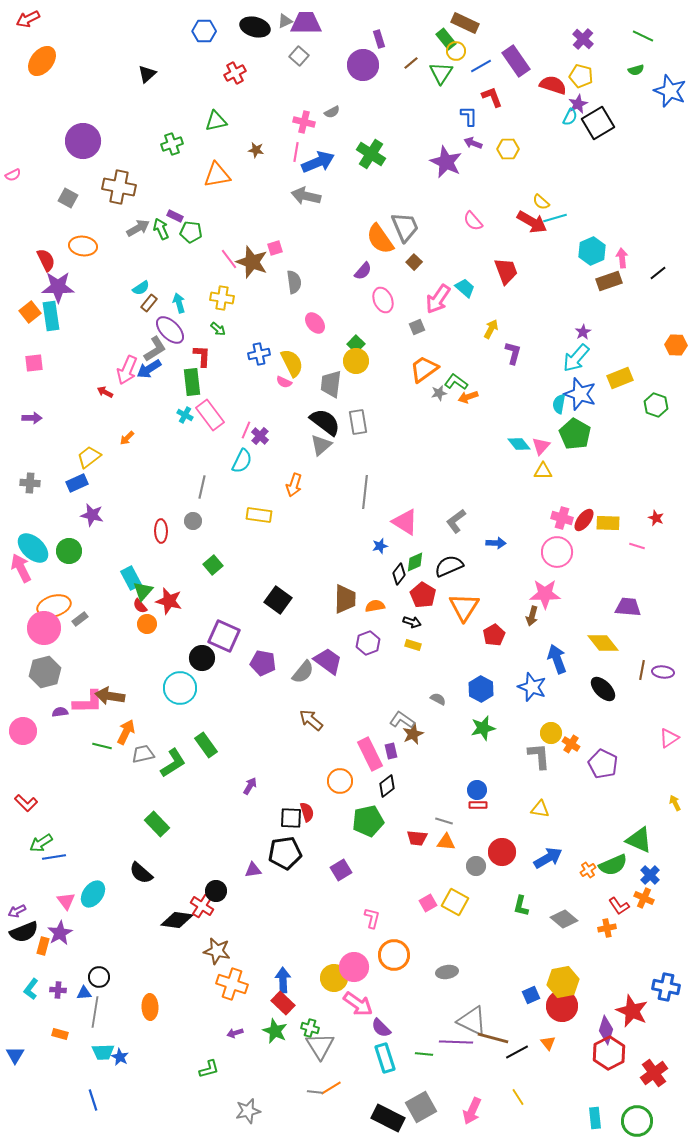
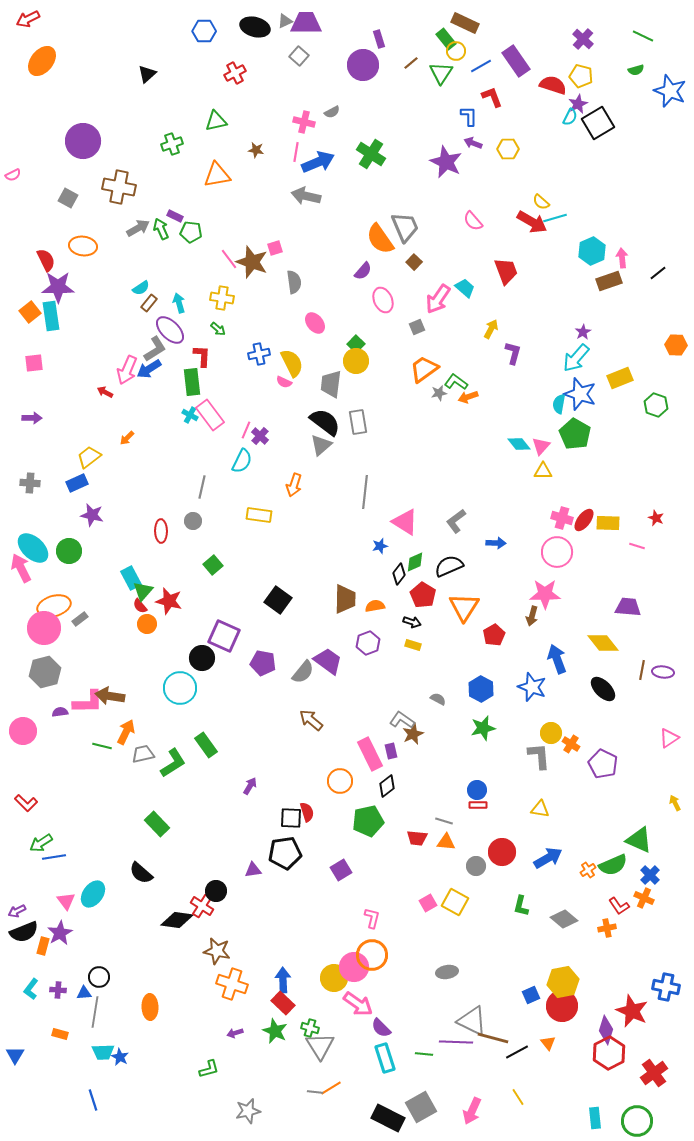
cyan cross at (185, 415): moved 5 px right
orange circle at (394, 955): moved 22 px left
